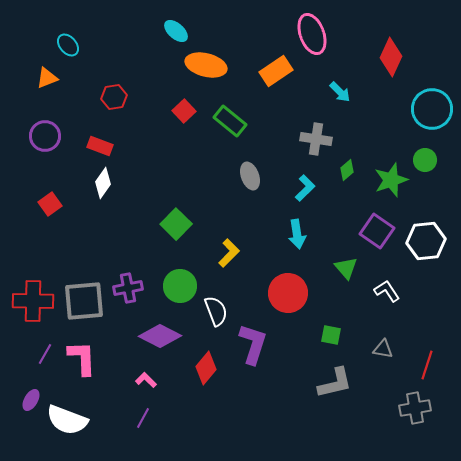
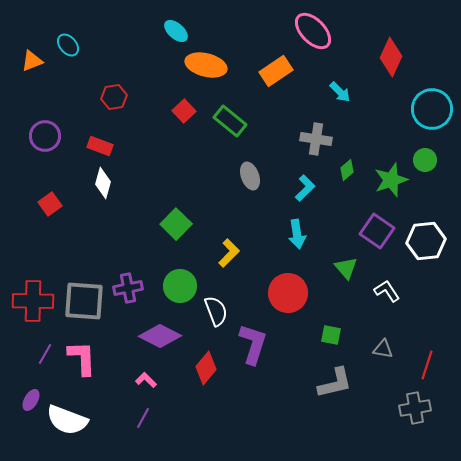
pink ellipse at (312, 34): moved 1 px right, 3 px up; rotated 24 degrees counterclockwise
orange triangle at (47, 78): moved 15 px left, 17 px up
white diamond at (103, 183): rotated 20 degrees counterclockwise
gray square at (84, 301): rotated 9 degrees clockwise
